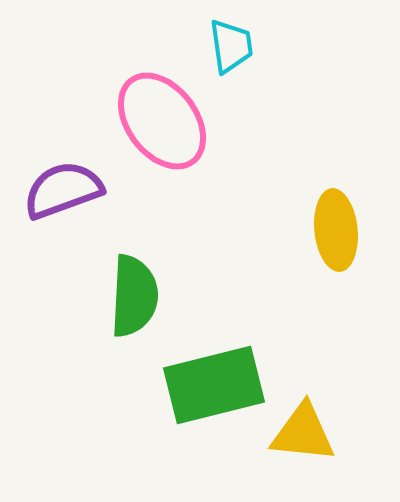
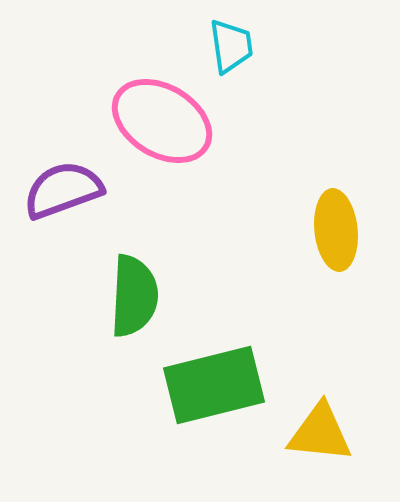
pink ellipse: rotated 22 degrees counterclockwise
yellow triangle: moved 17 px right
